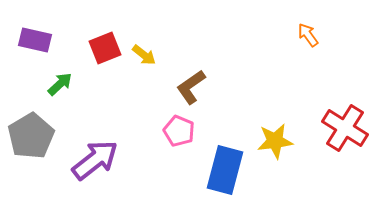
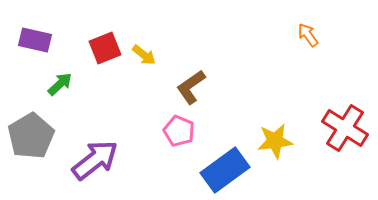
blue rectangle: rotated 39 degrees clockwise
